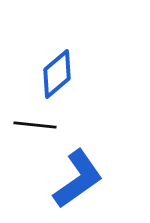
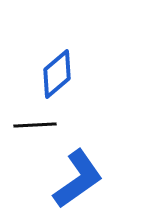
black line: rotated 9 degrees counterclockwise
